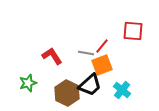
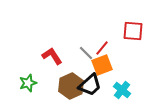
red line: moved 2 px down
gray line: rotated 35 degrees clockwise
brown hexagon: moved 4 px right, 7 px up; rotated 10 degrees clockwise
